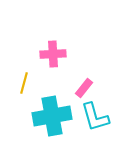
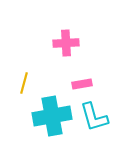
pink cross: moved 13 px right, 11 px up
pink rectangle: moved 2 px left, 4 px up; rotated 42 degrees clockwise
cyan L-shape: moved 1 px left
